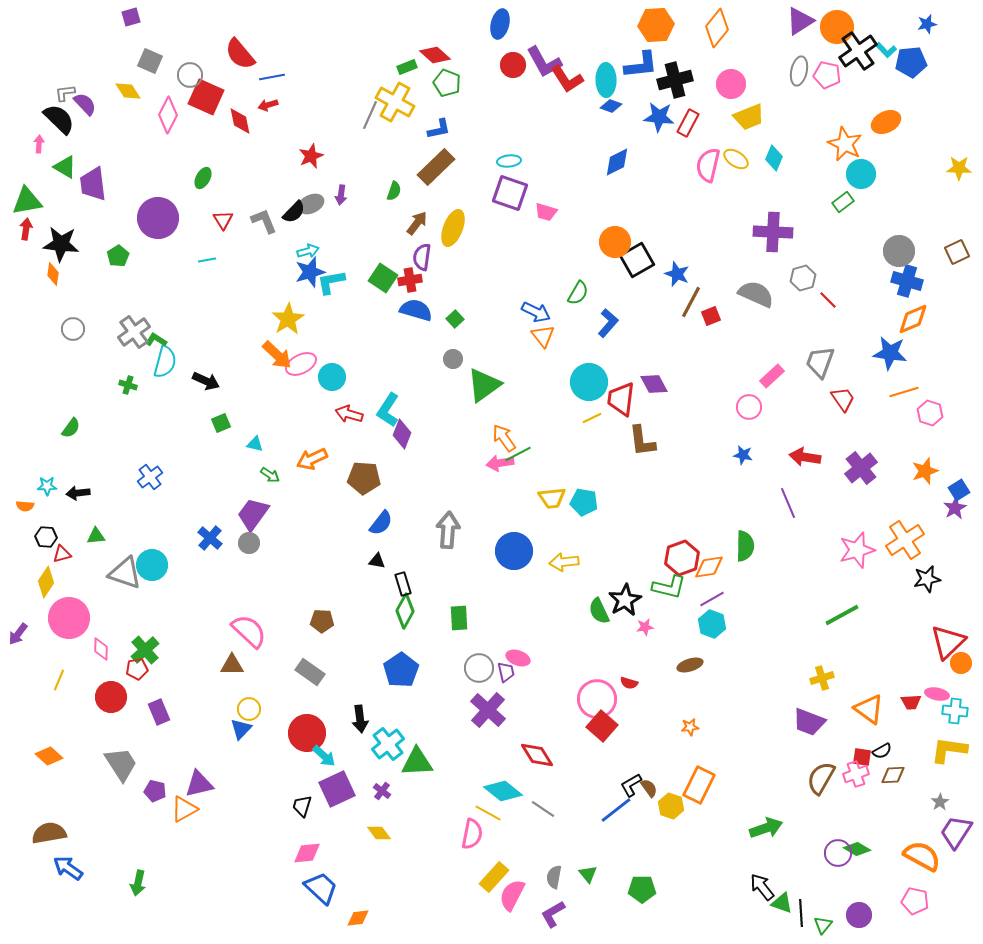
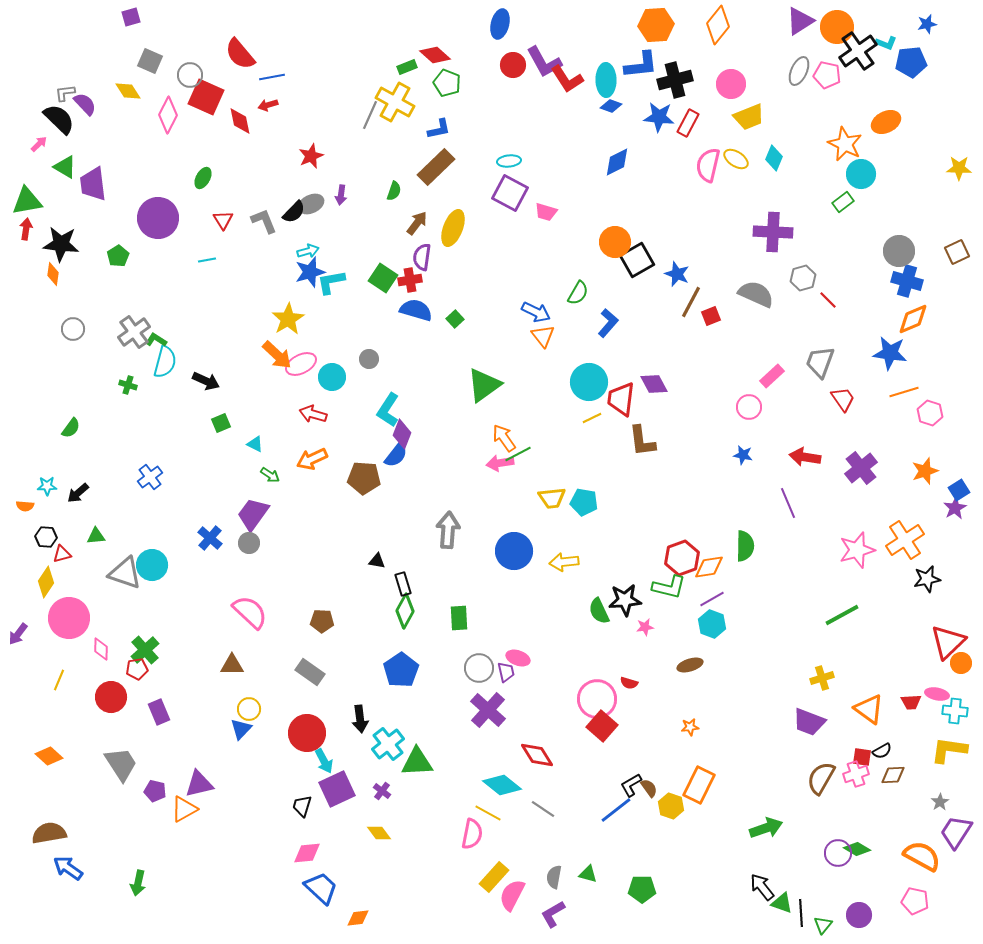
orange diamond at (717, 28): moved 1 px right, 3 px up
cyan L-shape at (886, 50): moved 7 px up; rotated 25 degrees counterclockwise
gray ellipse at (799, 71): rotated 12 degrees clockwise
pink arrow at (39, 144): rotated 42 degrees clockwise
purple square at (510, 193): rotated 9 degrees clockwise
gray circle at (453, 359): moved 84 px left
red arrow at (349, 414): moved 36 px left
cyan triangle at (255, 444): rotated 12 degrees clockwise
black arrow at (78, 493): rotated 35 degrees counterclockwise
blue semicircle at (381, 523): moved 15 px right, 68 px up
black star at (625, 600): rotated 24 degrees clockwise
pink semicircle at (249, 631): moved 1 px right, 19 px up
cyan arrow at (324, 756): moved 5 px down; rotated 20 degrees clockwise
cyan diamond at (503, 791): moved 1 px left, 6 px up
green triangle at (588, 874): rotated 36 degrees counterclockwise
